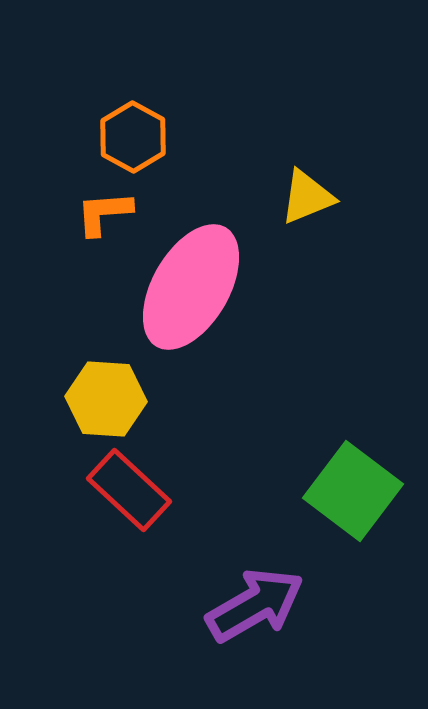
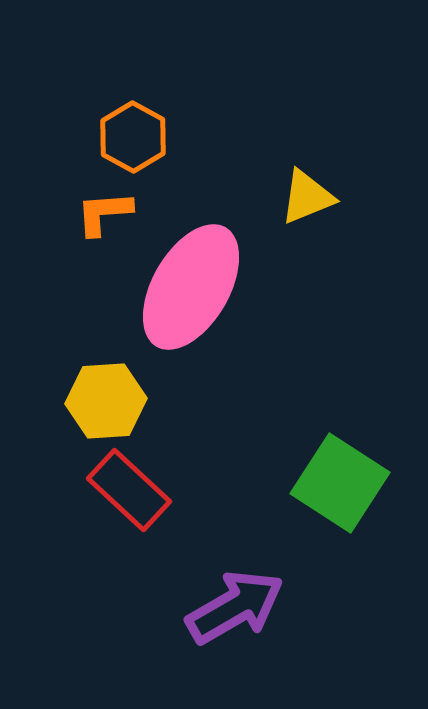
yellow hexagon: moved 2 px down; rotated 8 degrees counterclockwise
green square: moved 13 px left, 8 px up; rotated 4 degrees counterclockwise
purple arrow: moved 20 px left, 2 px down
